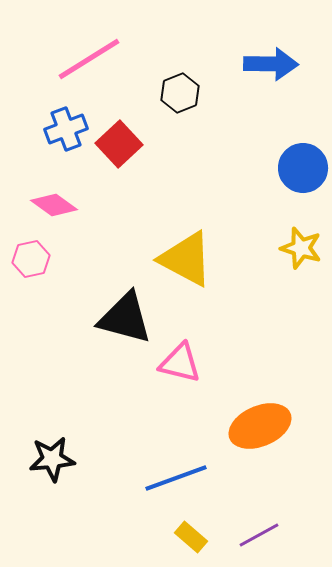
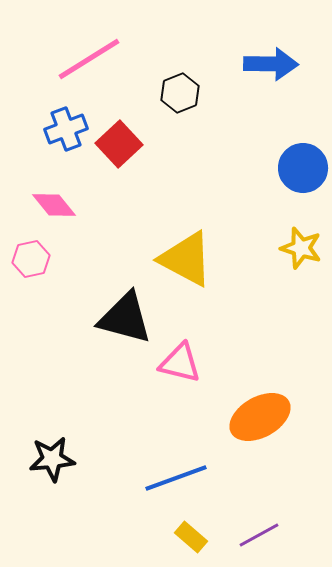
pink diamond: rotated 15 degrees clockwise
orange ellipse: moved 9 px up; rotated 6 degrees counterclockwise
